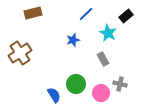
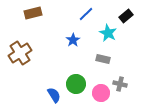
blue star: rotated 16 degrees counterclockwise
gray rectangle: rotated 48 degrees counterclockwise
